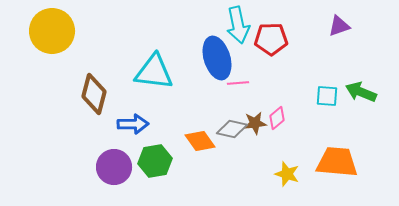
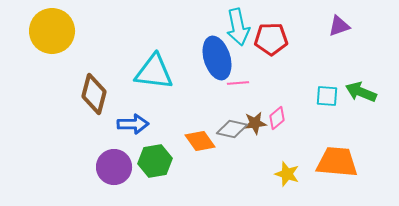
cyan arrow: moved 2 px down
